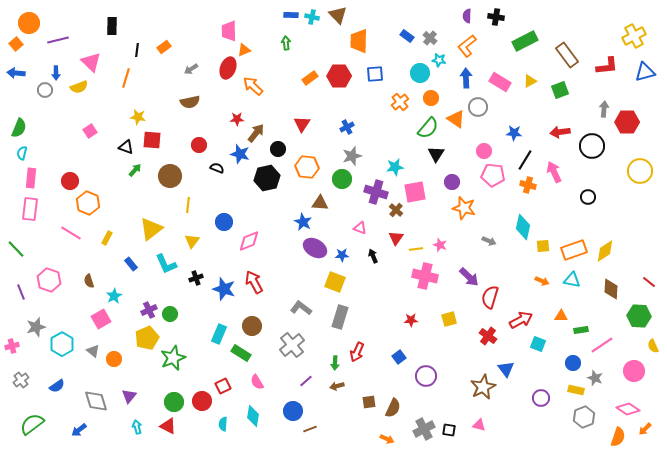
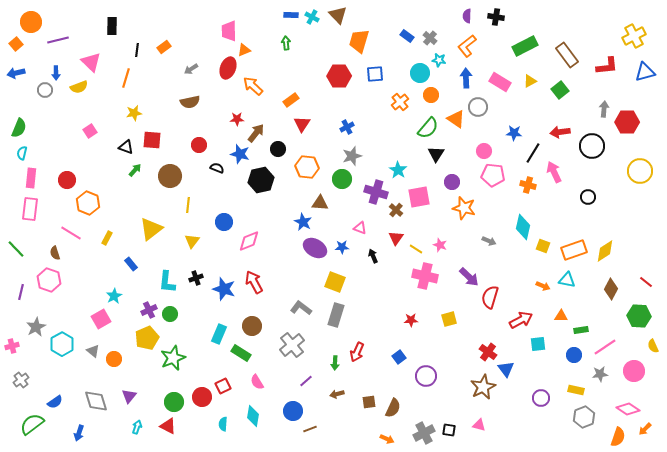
cyan cross at (312, 17): rotated 16 degrees clockwise
orange circle at (29, 23): moved 2 px right, 1 px up
orange trapezoid at (359, 41): rotated 15 degrees clockwise
green rectangle at (525, 41): moved 5 px down
blue arrow at (16, 73): rotated 18 degrees counterclockwise
orange rectangle at (310, 78): moved 19 px left, 22 px down
green square at (560, 90): rotated 18 degrees counterclockwise
orange circle at (431, 98): moved 3 px up
yellow star at (138, 117): moved 4 px left, 4 px up; rotated 21 degrees counterclockwise
black line at (525, 160): moved 8 px right, 7 px up
cyan star at (395, 167): moved 3 px right, 3 px down; rotated 30 degrees counterclockwise
black hexagon at (267, 178): moved 6 px left, 2 px down
red circle at (70, 181): moved 3 px left, 1 px up
pink square at (415, 192): moved 4 px right, 5 px down
yellow square at (543, 246): rotated 24 degrees clockwise
yellow line at (416, 249): rotated 40 degrees clockwise
blue star at (342, 255): moved 8 px up
cyan L-shape at (166, 264): moved 1 px right, 18 px down; rotated 30 degrees clockwise
cyan triangle at (572, 280): moved 5 px left
brown semicircle at (89, 281): moved 34 px left, 28 px up
orange arrow at (542, 281): moved 1 px right, 5 px down
red line at (649, 282): moved 3 px left
brown diamond at (611, 289): rotated 25 degrees clockwise
purple line at (21, 292): rotated 35 degrees clockwise
gray rectangle at (340, 317): moved 4 px left, 2 px up
gray star at (36, 327): rotated 12 degrees counterclockwise
red cross at (488, 336): moved 16 px down
cyan square at (538, 344): rotated 28 degrees counterclockwise
pink line at (602, 345): moved 3 px right, 2 px down
blue circle at (573, 363): moved 1 px right, 8 px up
gray star at (595, 378): moved 5 px right, 4 px up; rotated 28 degrees counterclockwise
blue semicircle at (57, 386): moved 2 px left, 16 px down
brown arrow at (337, 386): moved 8 px down
red circle at (202, 401): moved 4 px up
cyan arrow at (137, 427): rotated 32 degrees clockwise
gray cross at (424, 429): moved 4 px down
blue arrow at (79, 430): moved 3 px down; rotated 35 degrees counterclockwise
